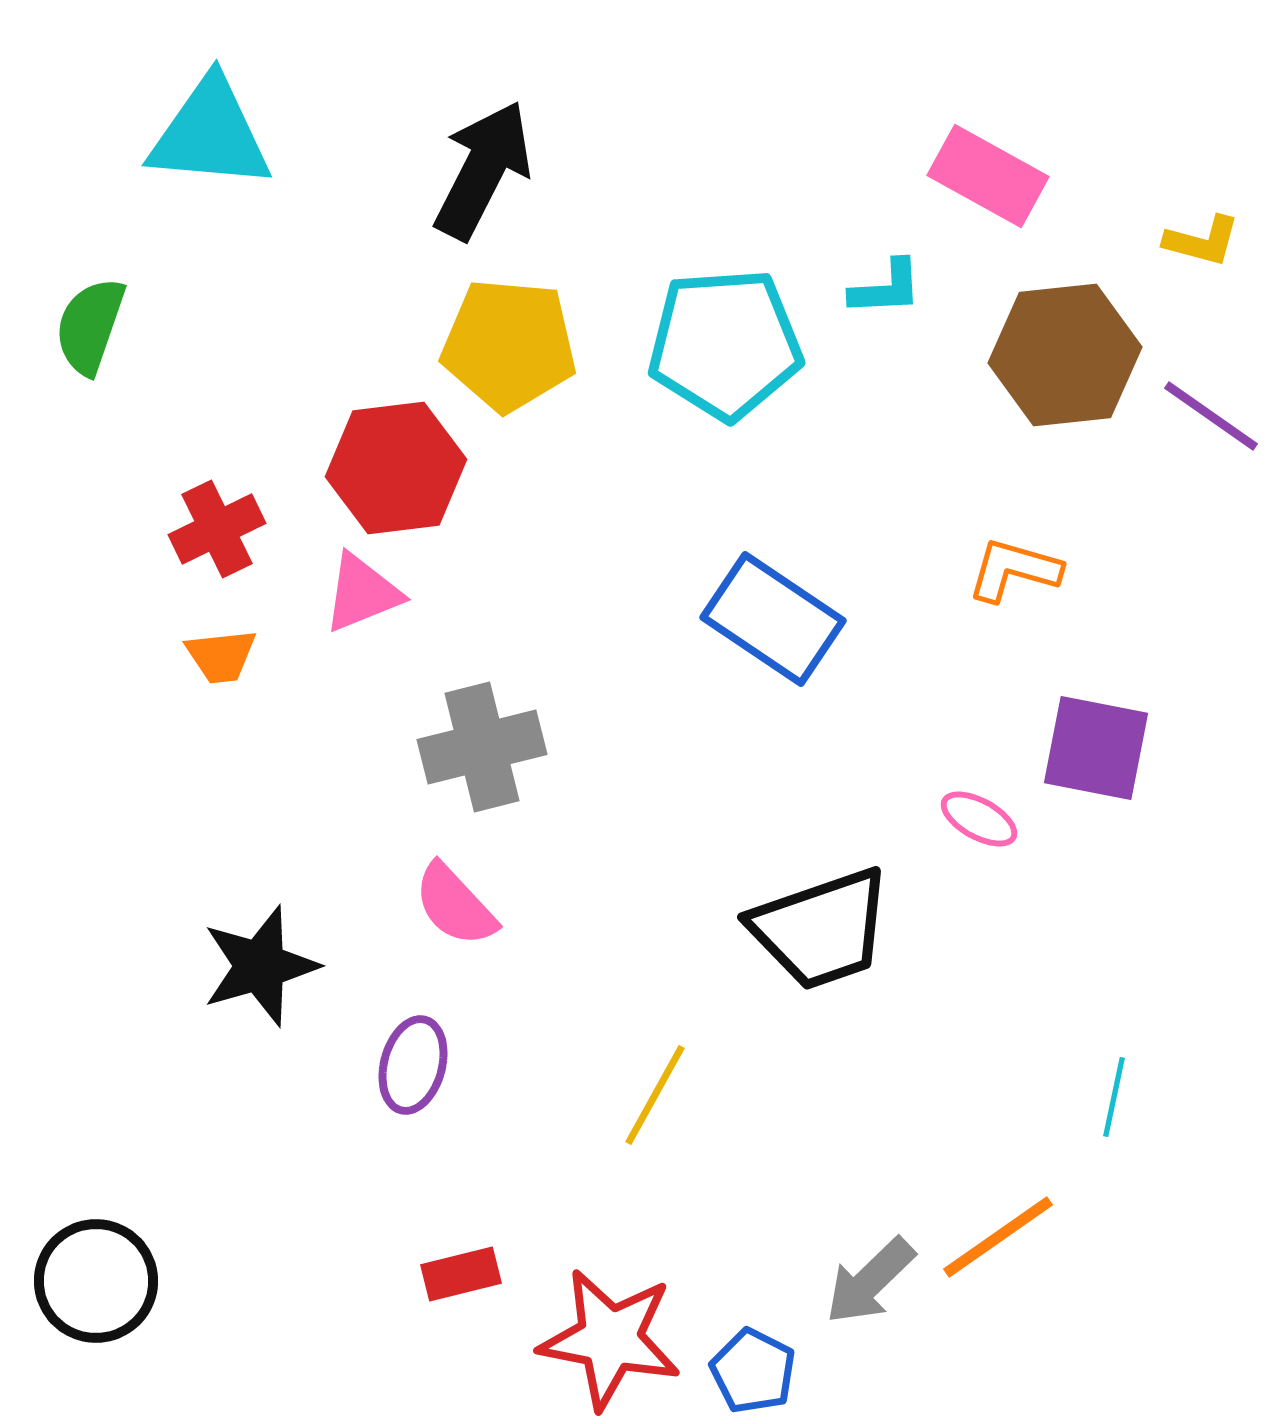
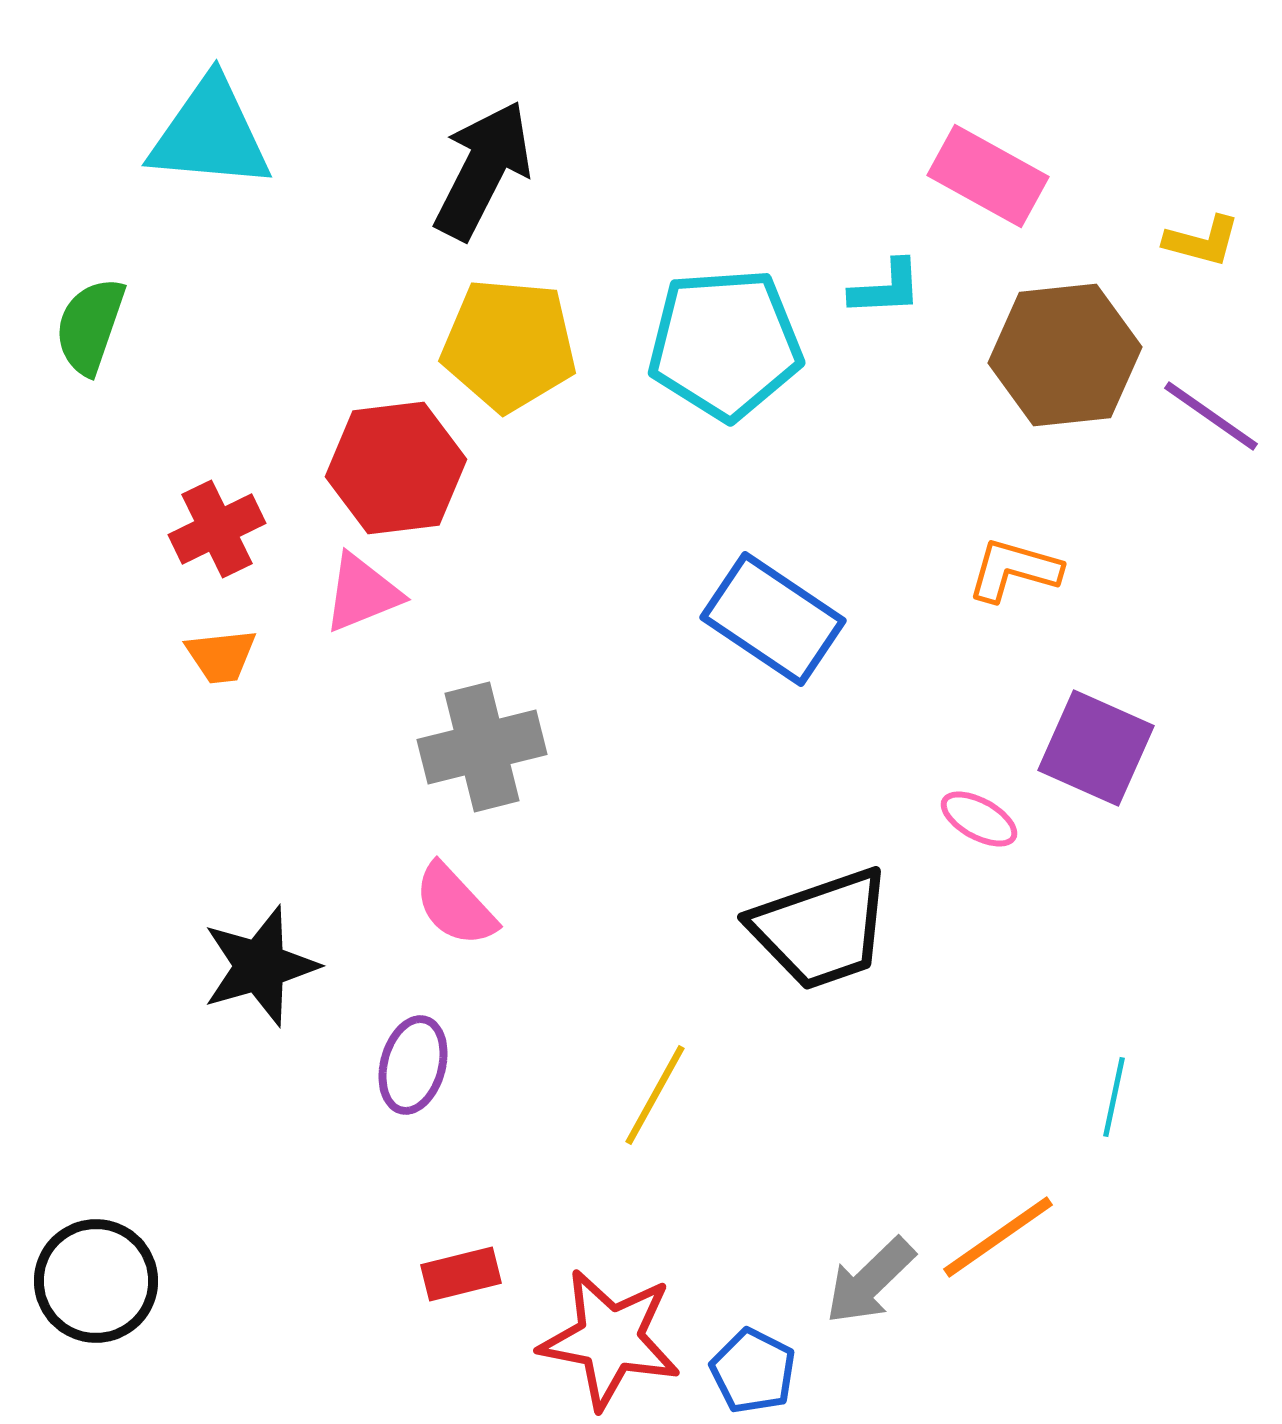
purple square: rotated 13 degrees clockwise
